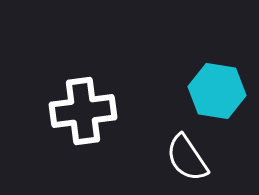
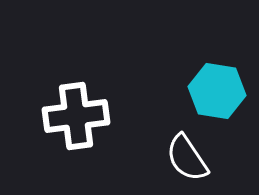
white cross: moved 7 px left, 5 px down
